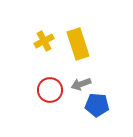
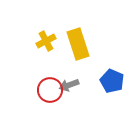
yellow cross: moved 2 px right
gray arrow: moved 12 px left, 1 px down
blue pentagon: moved 15 px right, 24 px up; rotated 20 degrees clockwise
